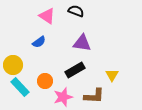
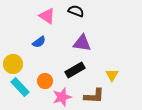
yellow circle: moved 1 px up
pink star: moved 1 px left
